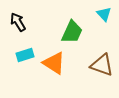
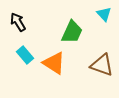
cyan rectangle: rotated 66 degrees clockwise
